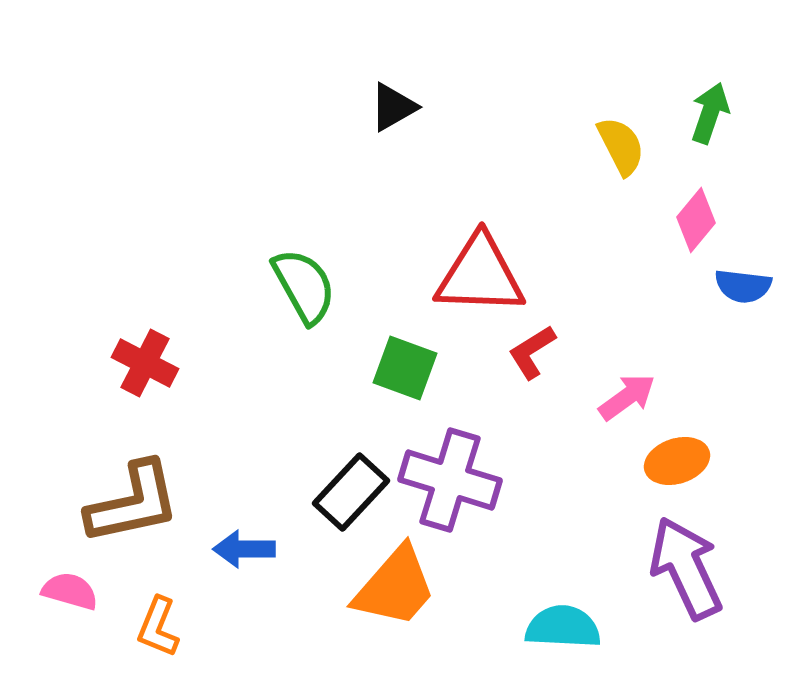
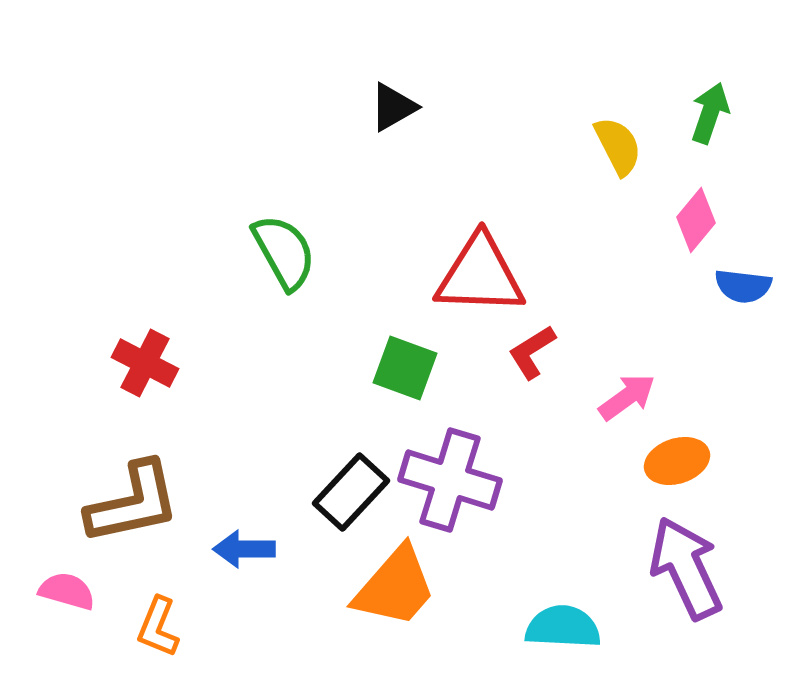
yellow semicircle: moved 3 px left
green semicircle: moved 20 px left, 34 px up
pink semicircle: moved 3 px left
